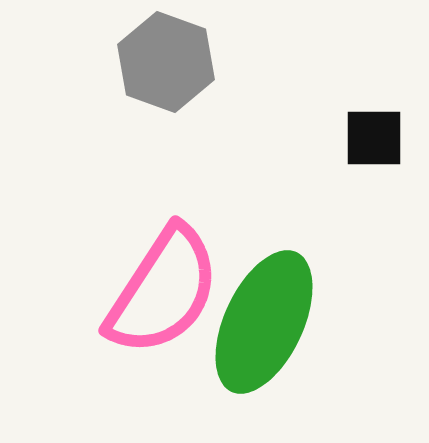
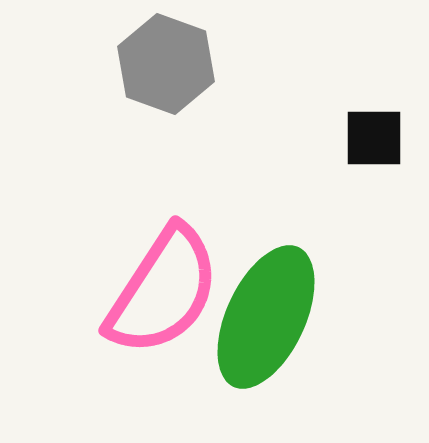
gray hexagon: moved 2 px down
green ellipse: moved 2 px right, 5 px up
